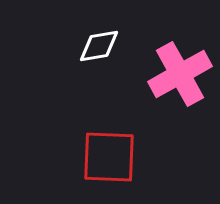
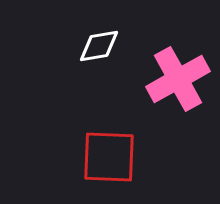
pink cross: moved 2 px left, 5 px down
